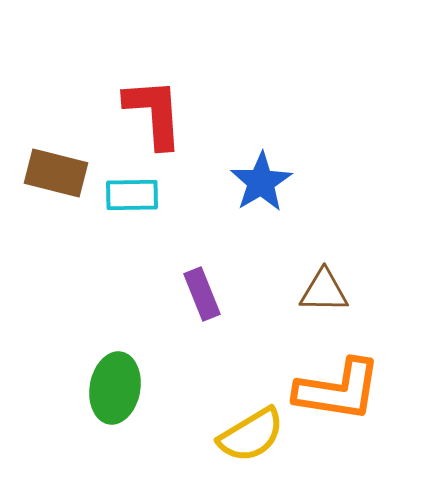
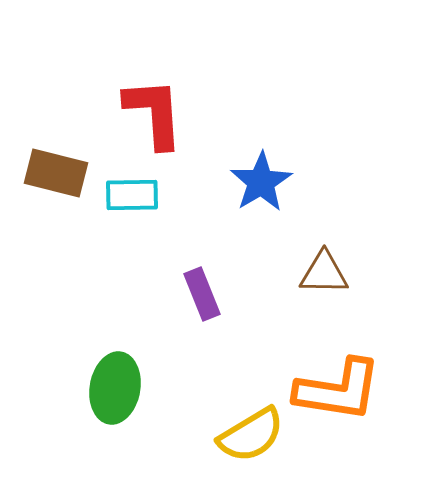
brown triangle: moved 18 px up
